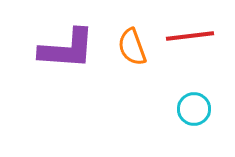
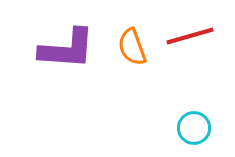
red line: rotated 9 degrees counterclockwise
cyan circle: moved 19 px down
